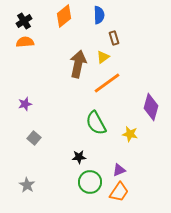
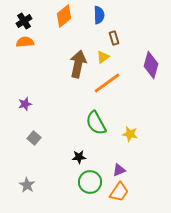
purple diamond: moved 42 px up
